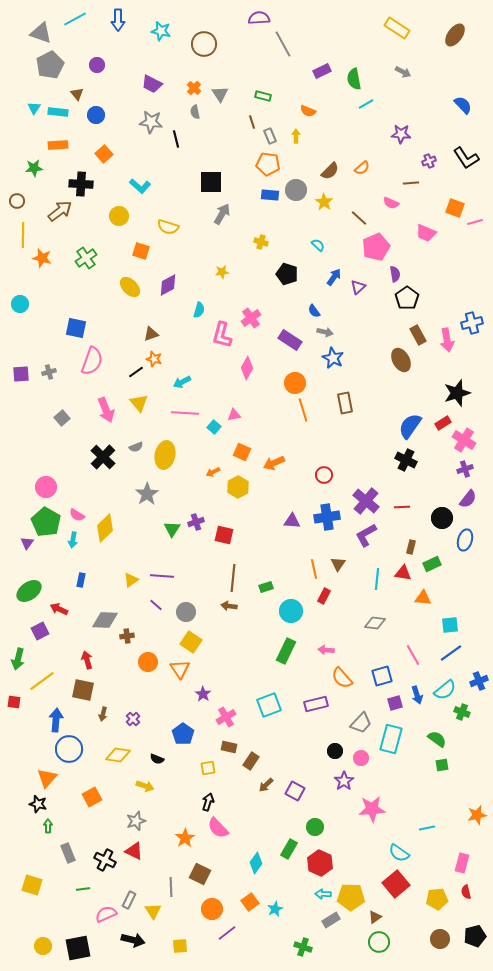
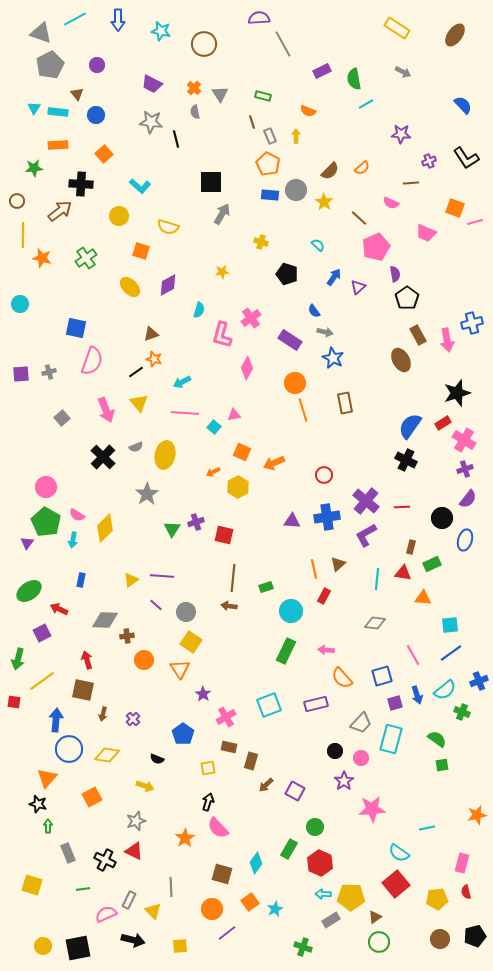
orange pentagon at (268, 164): rotated 20 degrees clockwise
brown triangle at (338, 564): rotated 14 degrees clockwise
purple square at (40, 631): moved 2 px right, 2 px down
orange circle at (148, 662): moved 4 px left, 2 px up
yellow diamond at (118, 755): moved 11 px left
brown rectangle at (251, 761): rotated 18 degrees counterclockwise
brown square at (200, 874): moved 22 px right; rotated 10 degrees counterclockwise
yellow triangle at (153, 911): rotated 12 degrees counterclockwise
